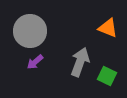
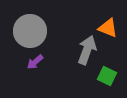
gray arrow: moved 7 px right, 12 px up
